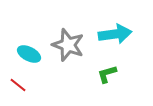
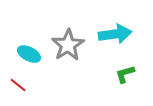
gray star: rotated 20 degrees clockwise
green L-shape: moved 18 px right
